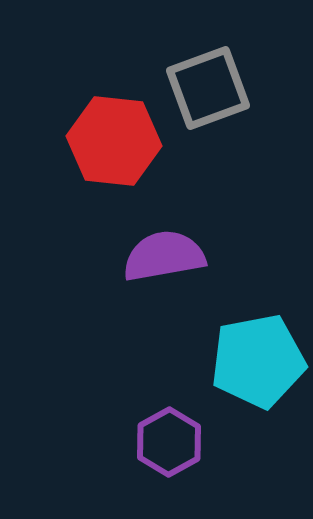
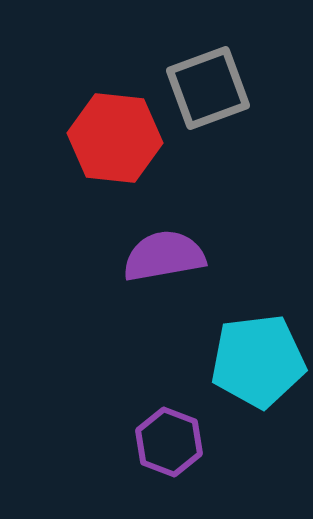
red hexagon: moved 1 px right, 3 px up
cyan pentagon: rotated 4 degrees clockwise
purple hexagon: rotated 10 degrees counterclockwise
